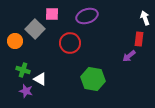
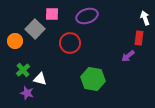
red rectangle: moved 1 px up
purple arrow: moved 1 px left
green cross: rotated 32 degrees clockwise
white triangle: rotated 16 degrees counterclockwise
purple star: moved 1 px right, 2 px down
